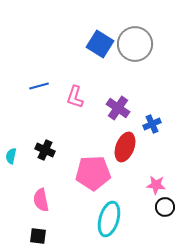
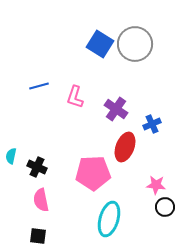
purple cross: moved 2 px left, 1 px down
black cross: moved 8 px left, 17 px down
